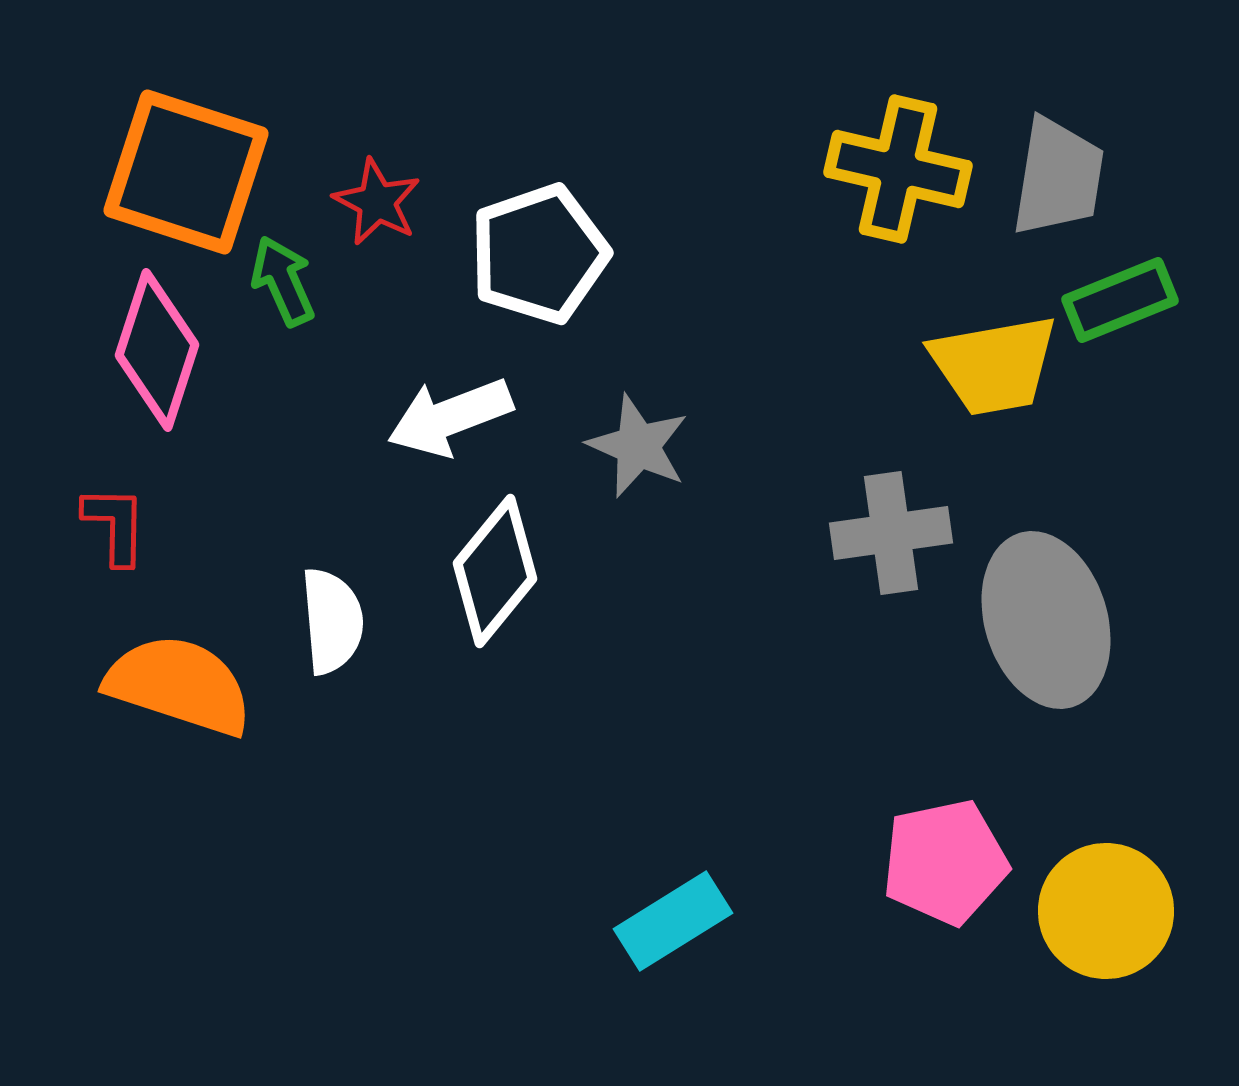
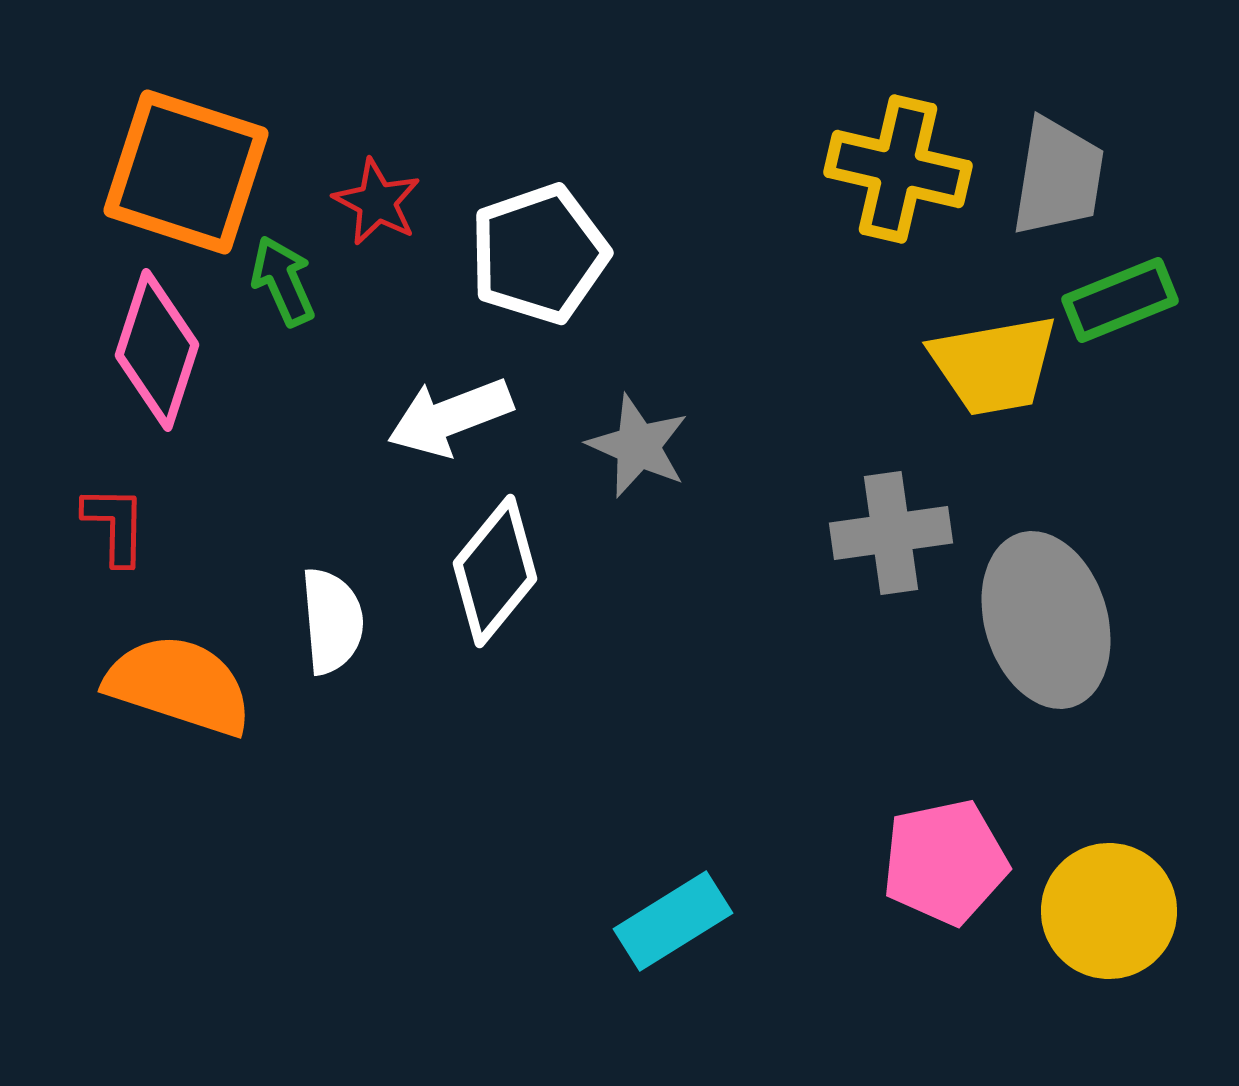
yellow circle: moved 3 px right
